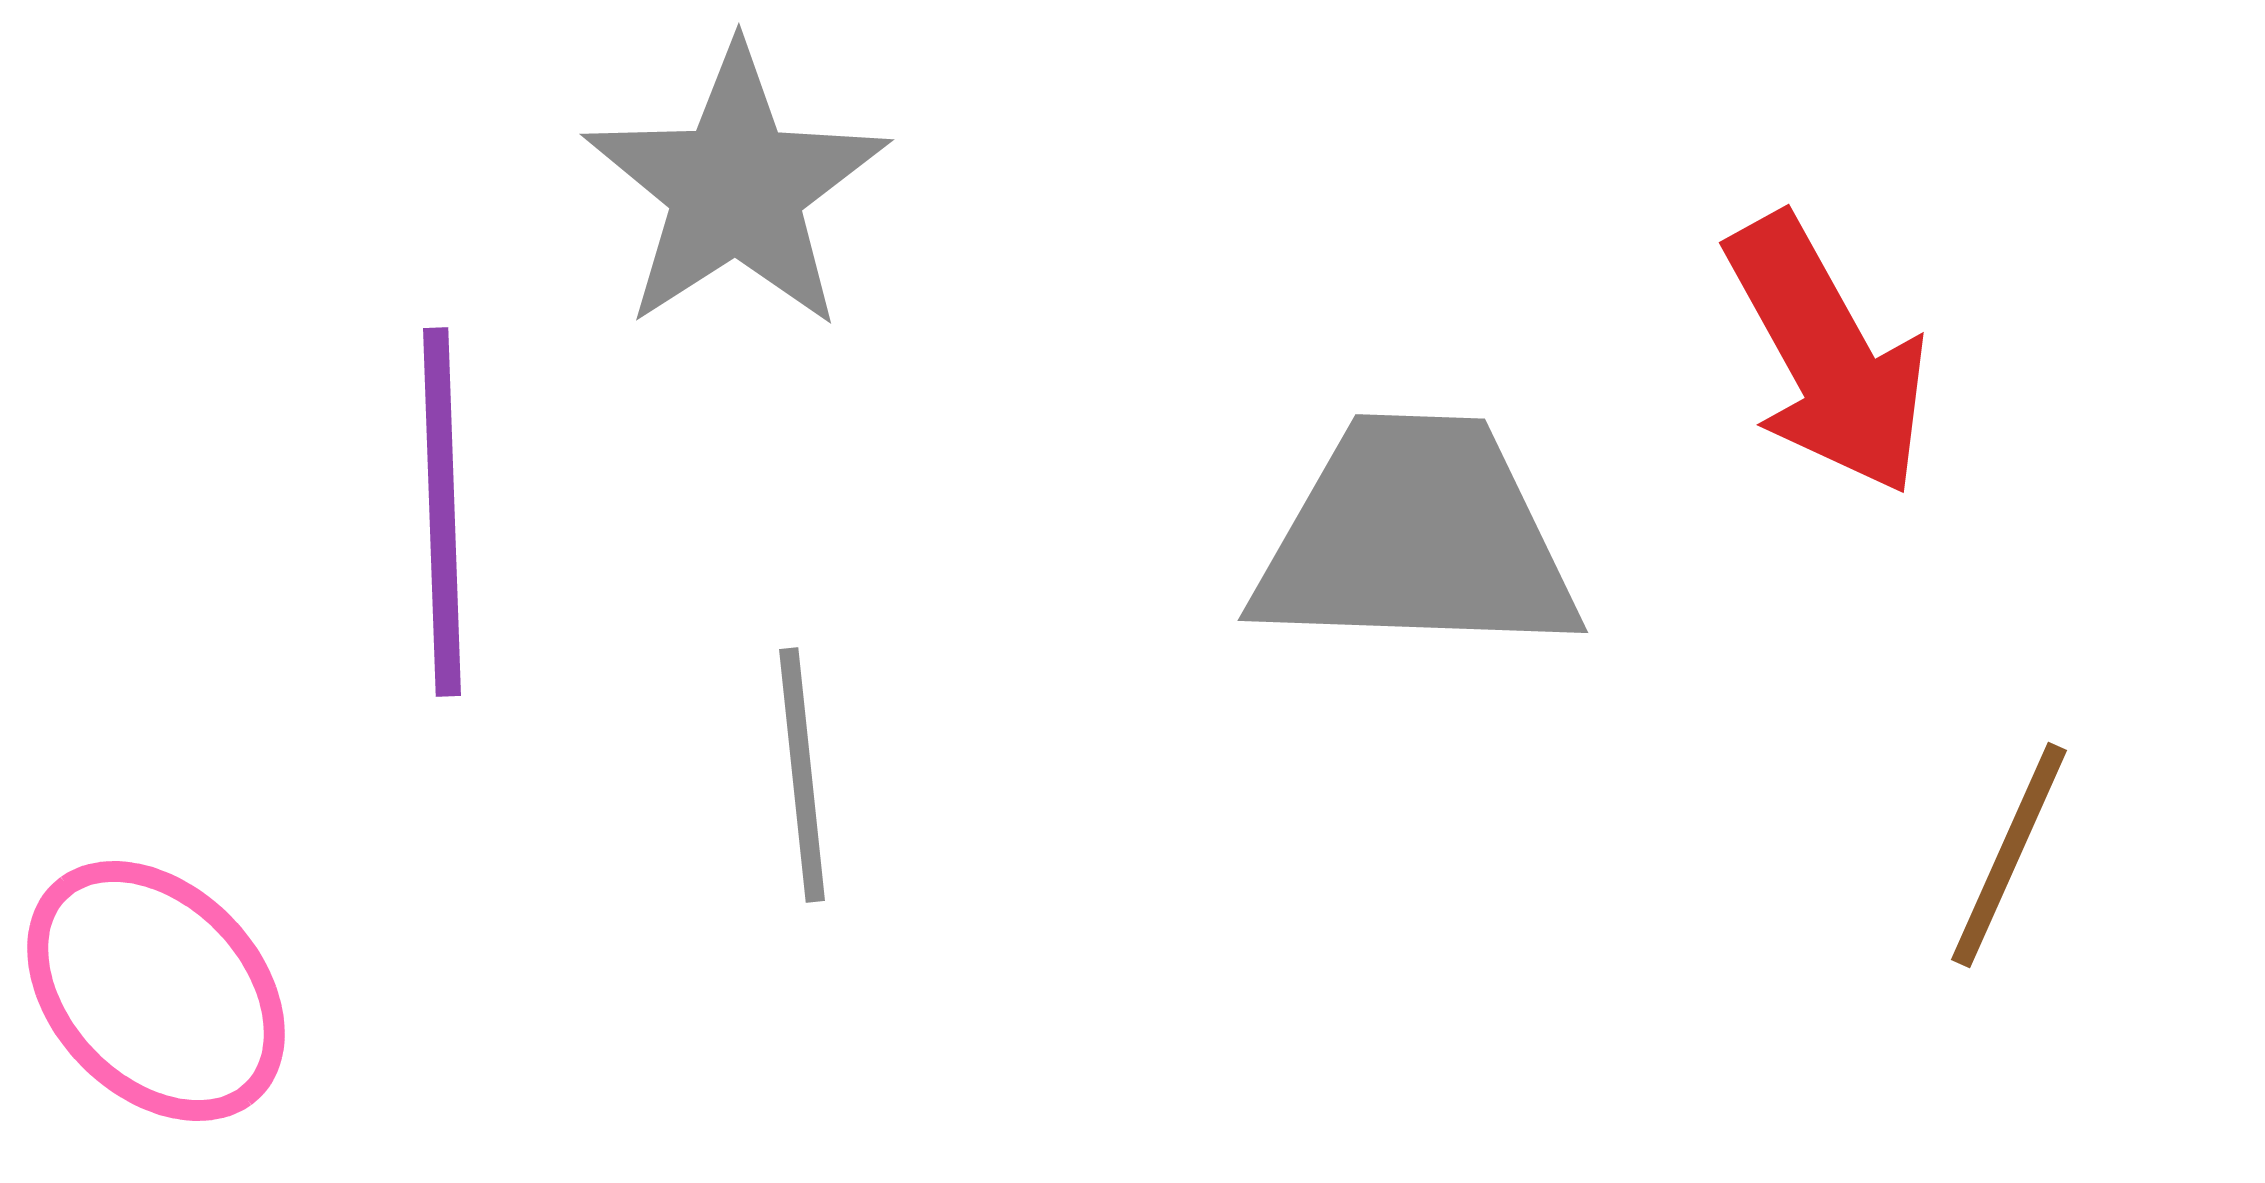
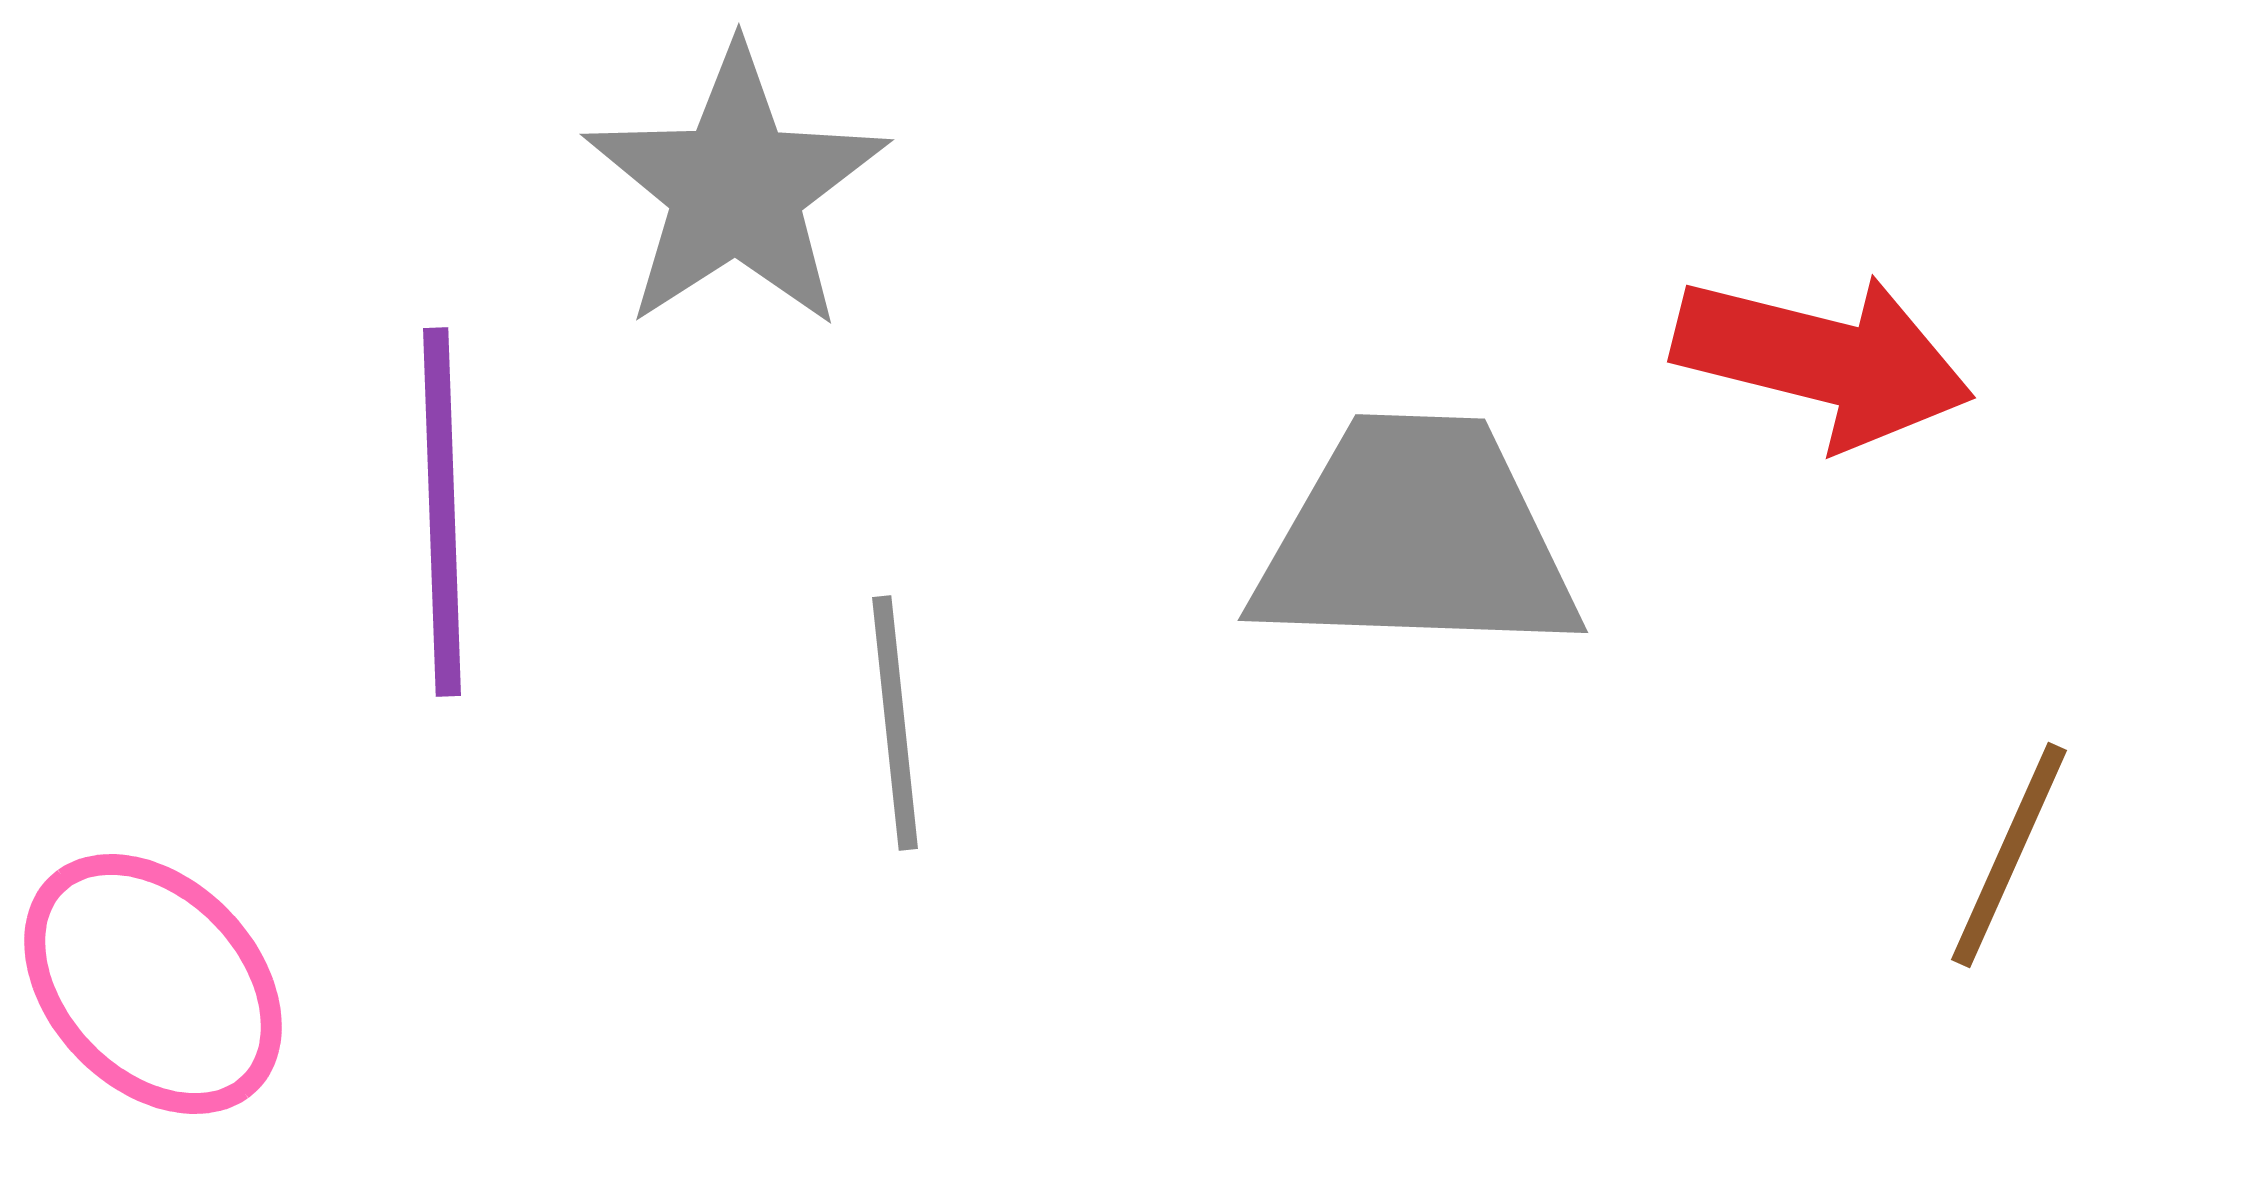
red arrow: moved 4 px left, 5 px down; rotated 47 degrees counterclockwise
gray line: moved 93 px right, 52 px up
pink ellipse: moved 3 px left, 7 px up
